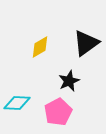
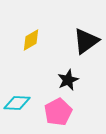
black triangle: moved 2 px up
yellow diamond: moved 9 px left, 7 px up
black star: moved 1 px left, 1 px up
